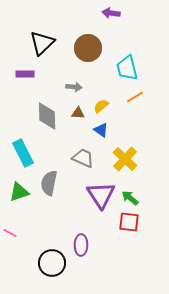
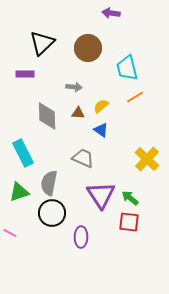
yellow cross: moved 22 px right
purple ellipse: moved 8 px up
black circle: moved 50 px up
